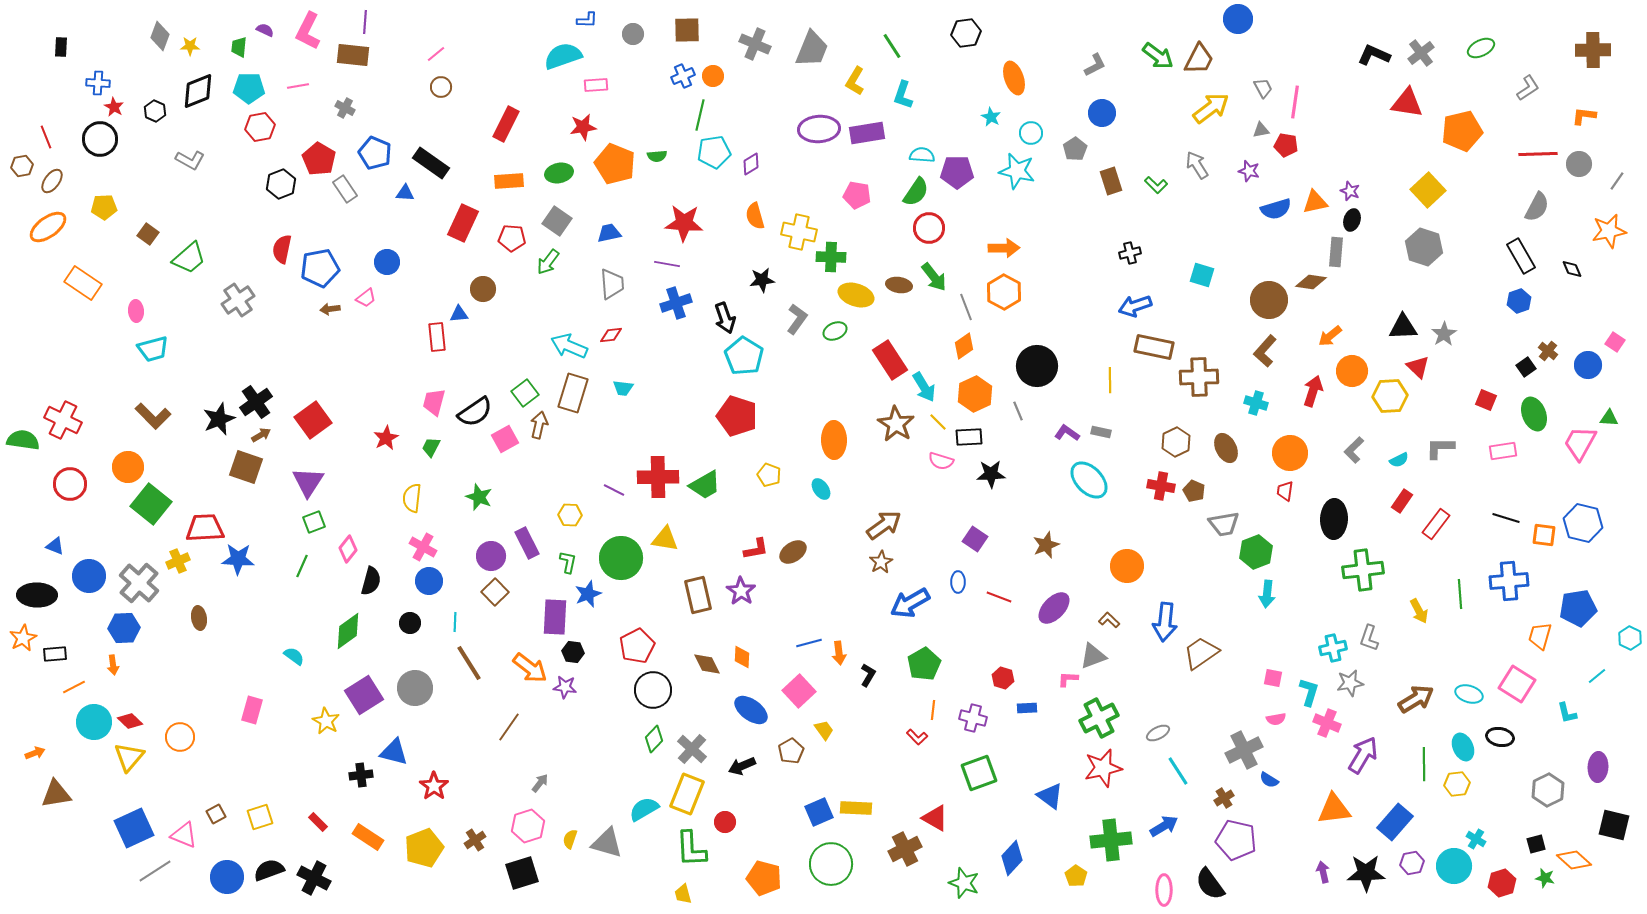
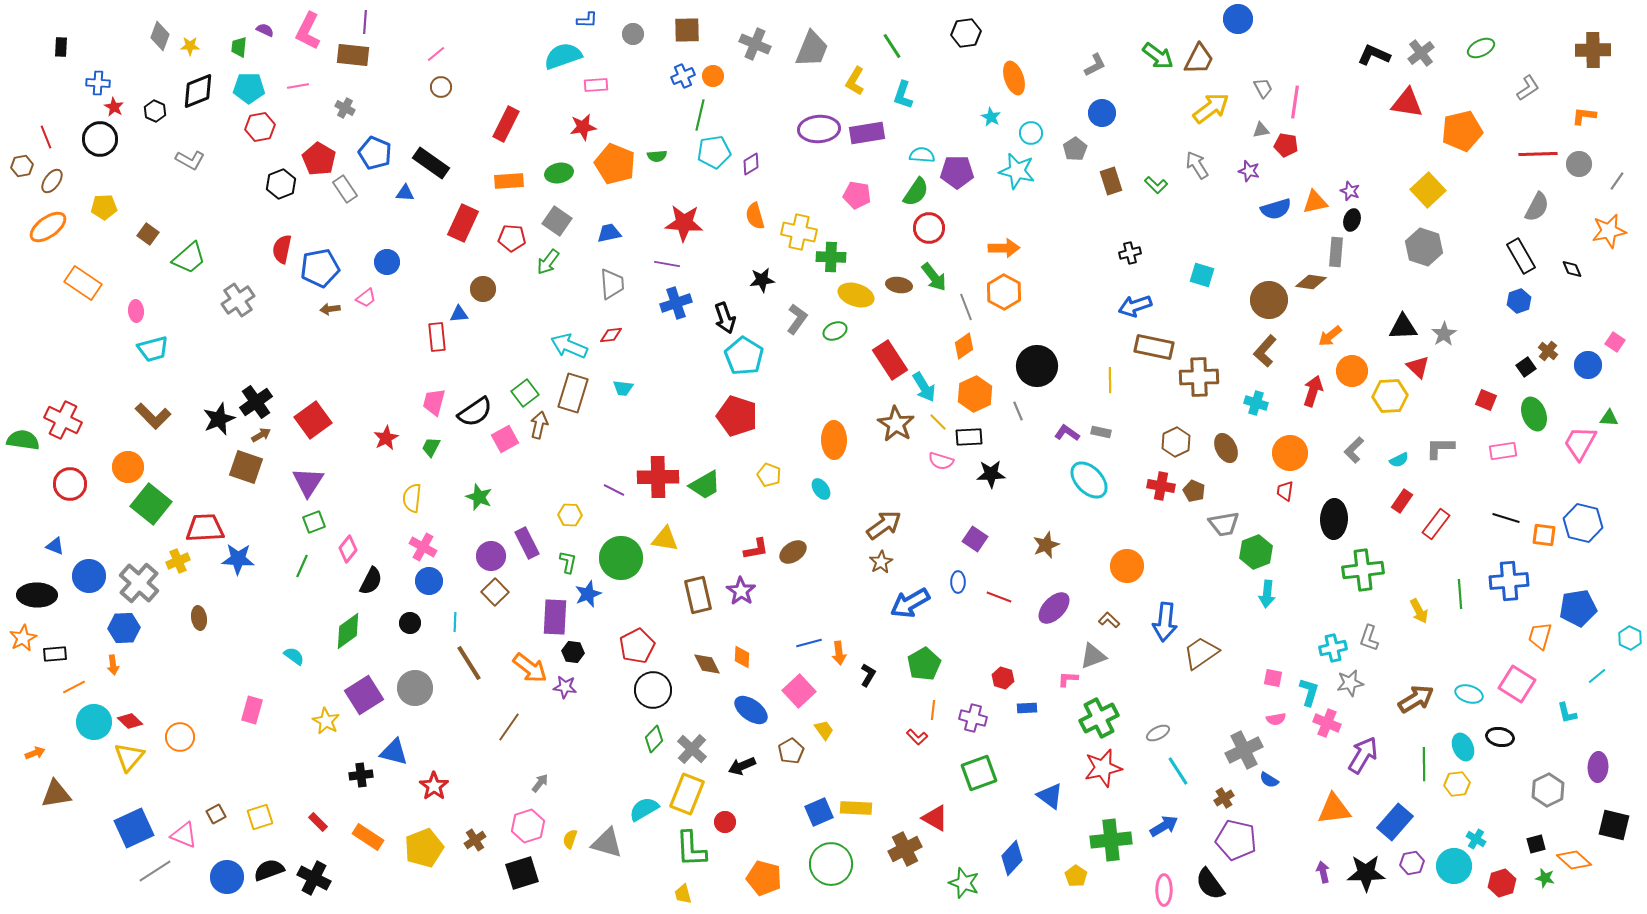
black semicircle at (371, 581): rotated 12 degrees clockwise
